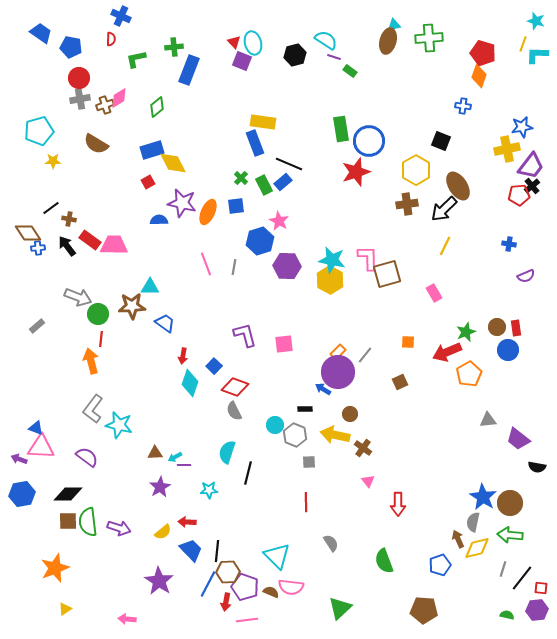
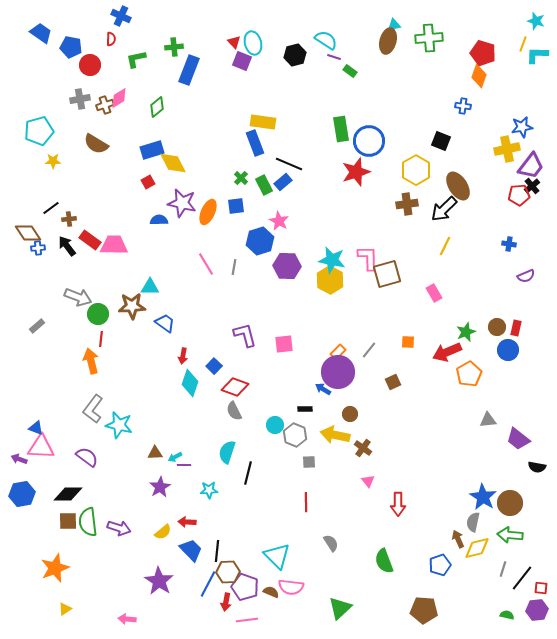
red circle at (79, 78): moved 11 px right, 13 px up
brown cross at (69, 219): rotated 16 degrees counterclockwise
pink line at (206, 264): rotated 10 degrees counterclockwise
red rectangle at (516, 328): rotated 21 degrees clockwise
gray line at (365, 355): moved 4 px right, 5 px up
brown square at (400, 382): moved 7 px left
